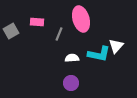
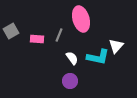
pink rectangle: moved 17 px down
gray line: moved 1 px down
cyan L-shape: moved 1 px left, 3 px down
white semicircle: rotated 56 degrees clockwise
purple circle: moved 1 px left, 2 px up
